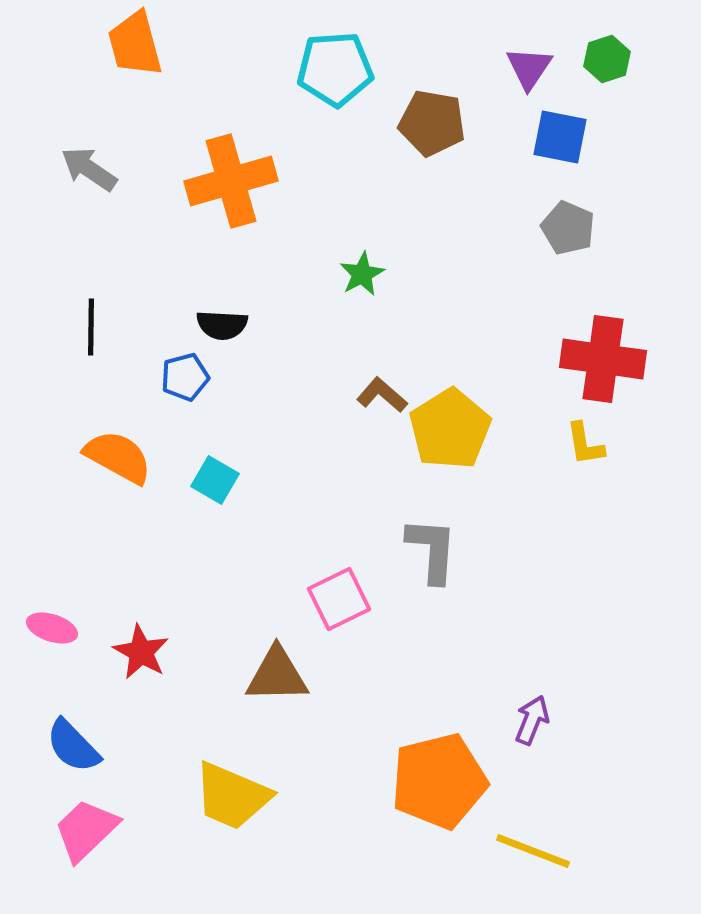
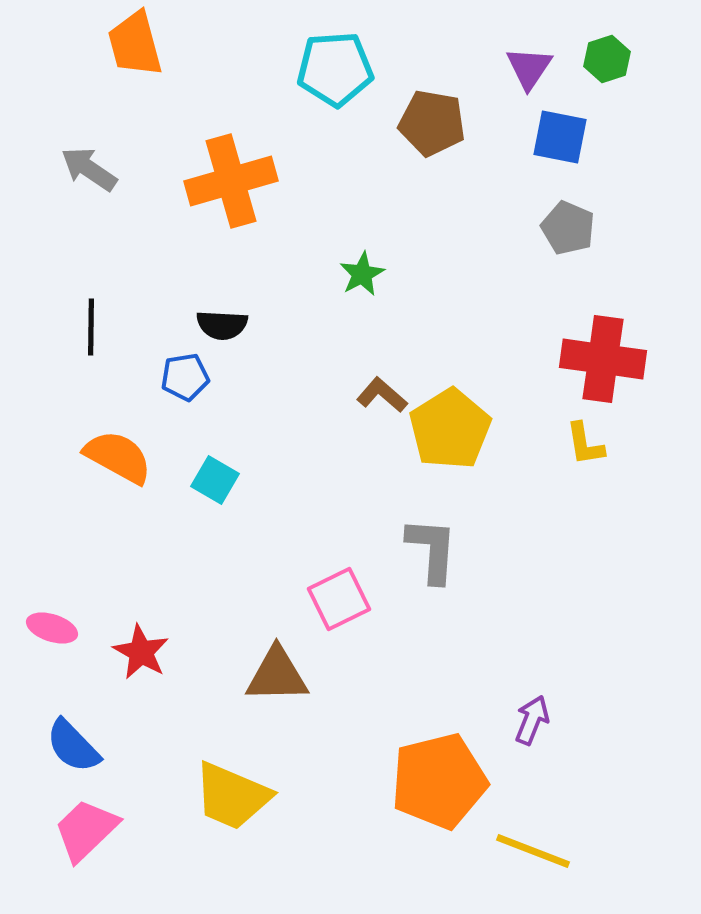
blue pentagon: rotated 6 degrees clockwise
